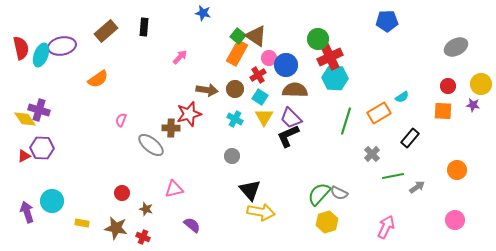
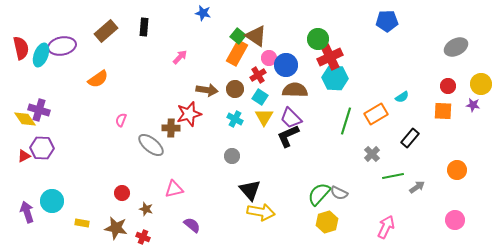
orange rectangle at (379, 113): moved 3 px left, 1 px down
